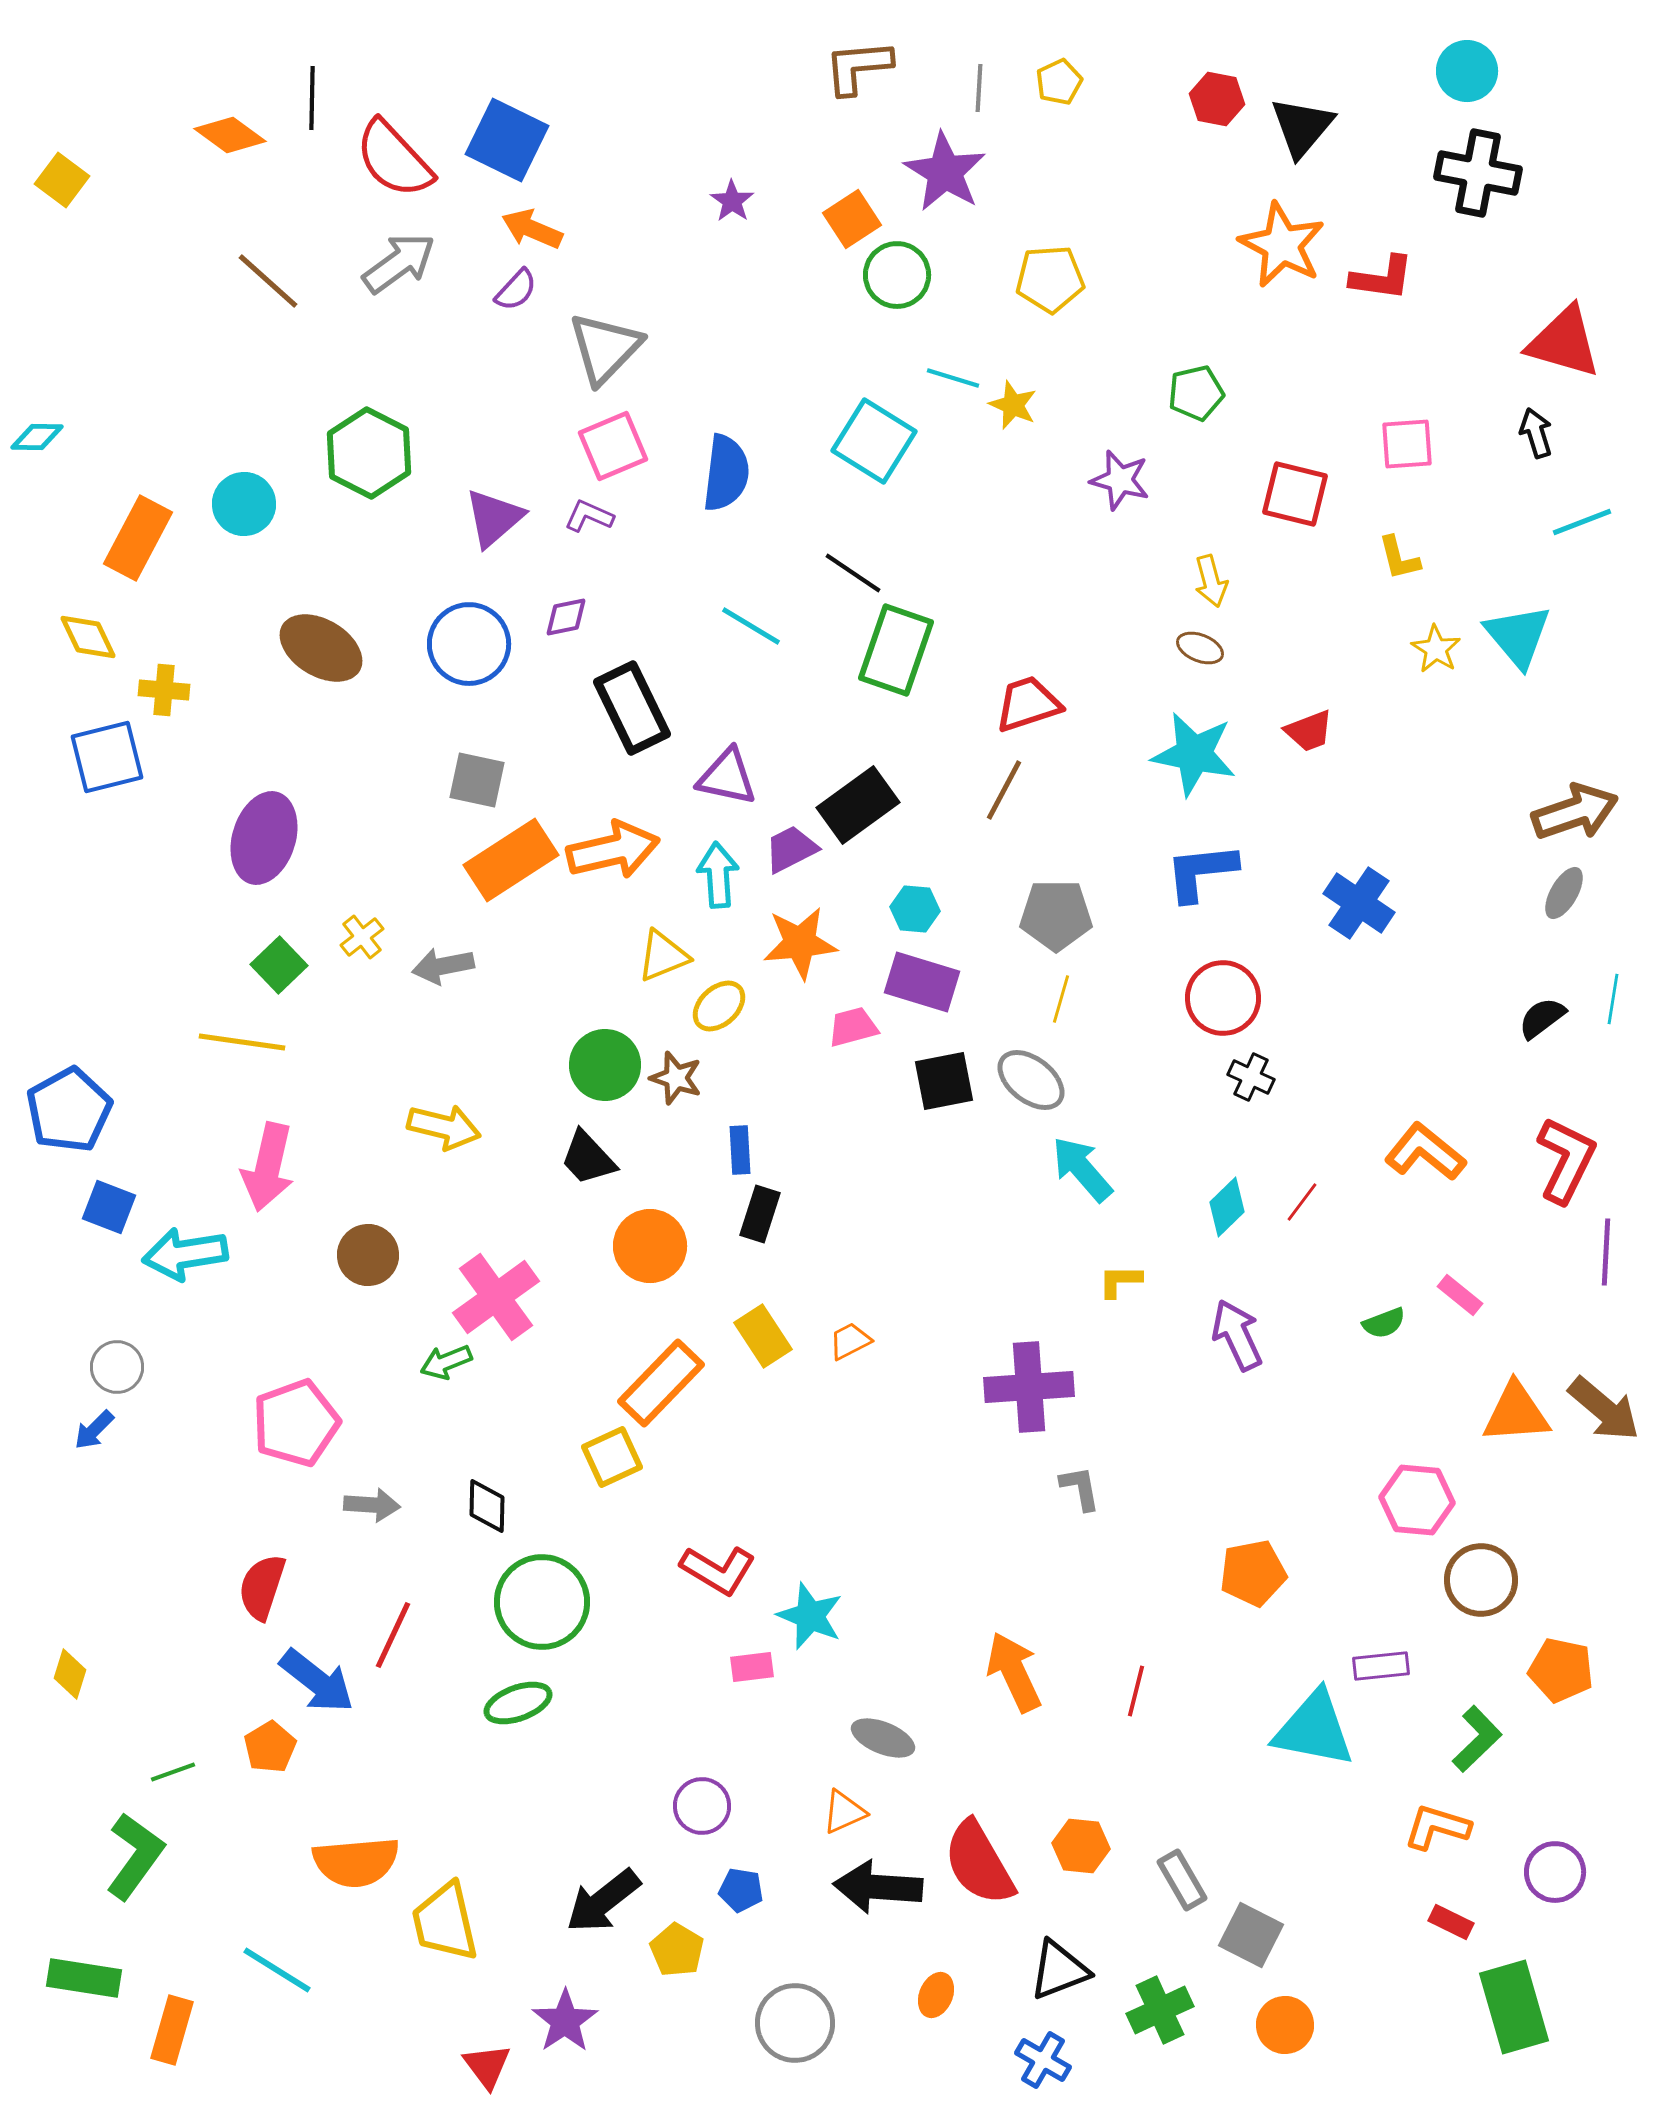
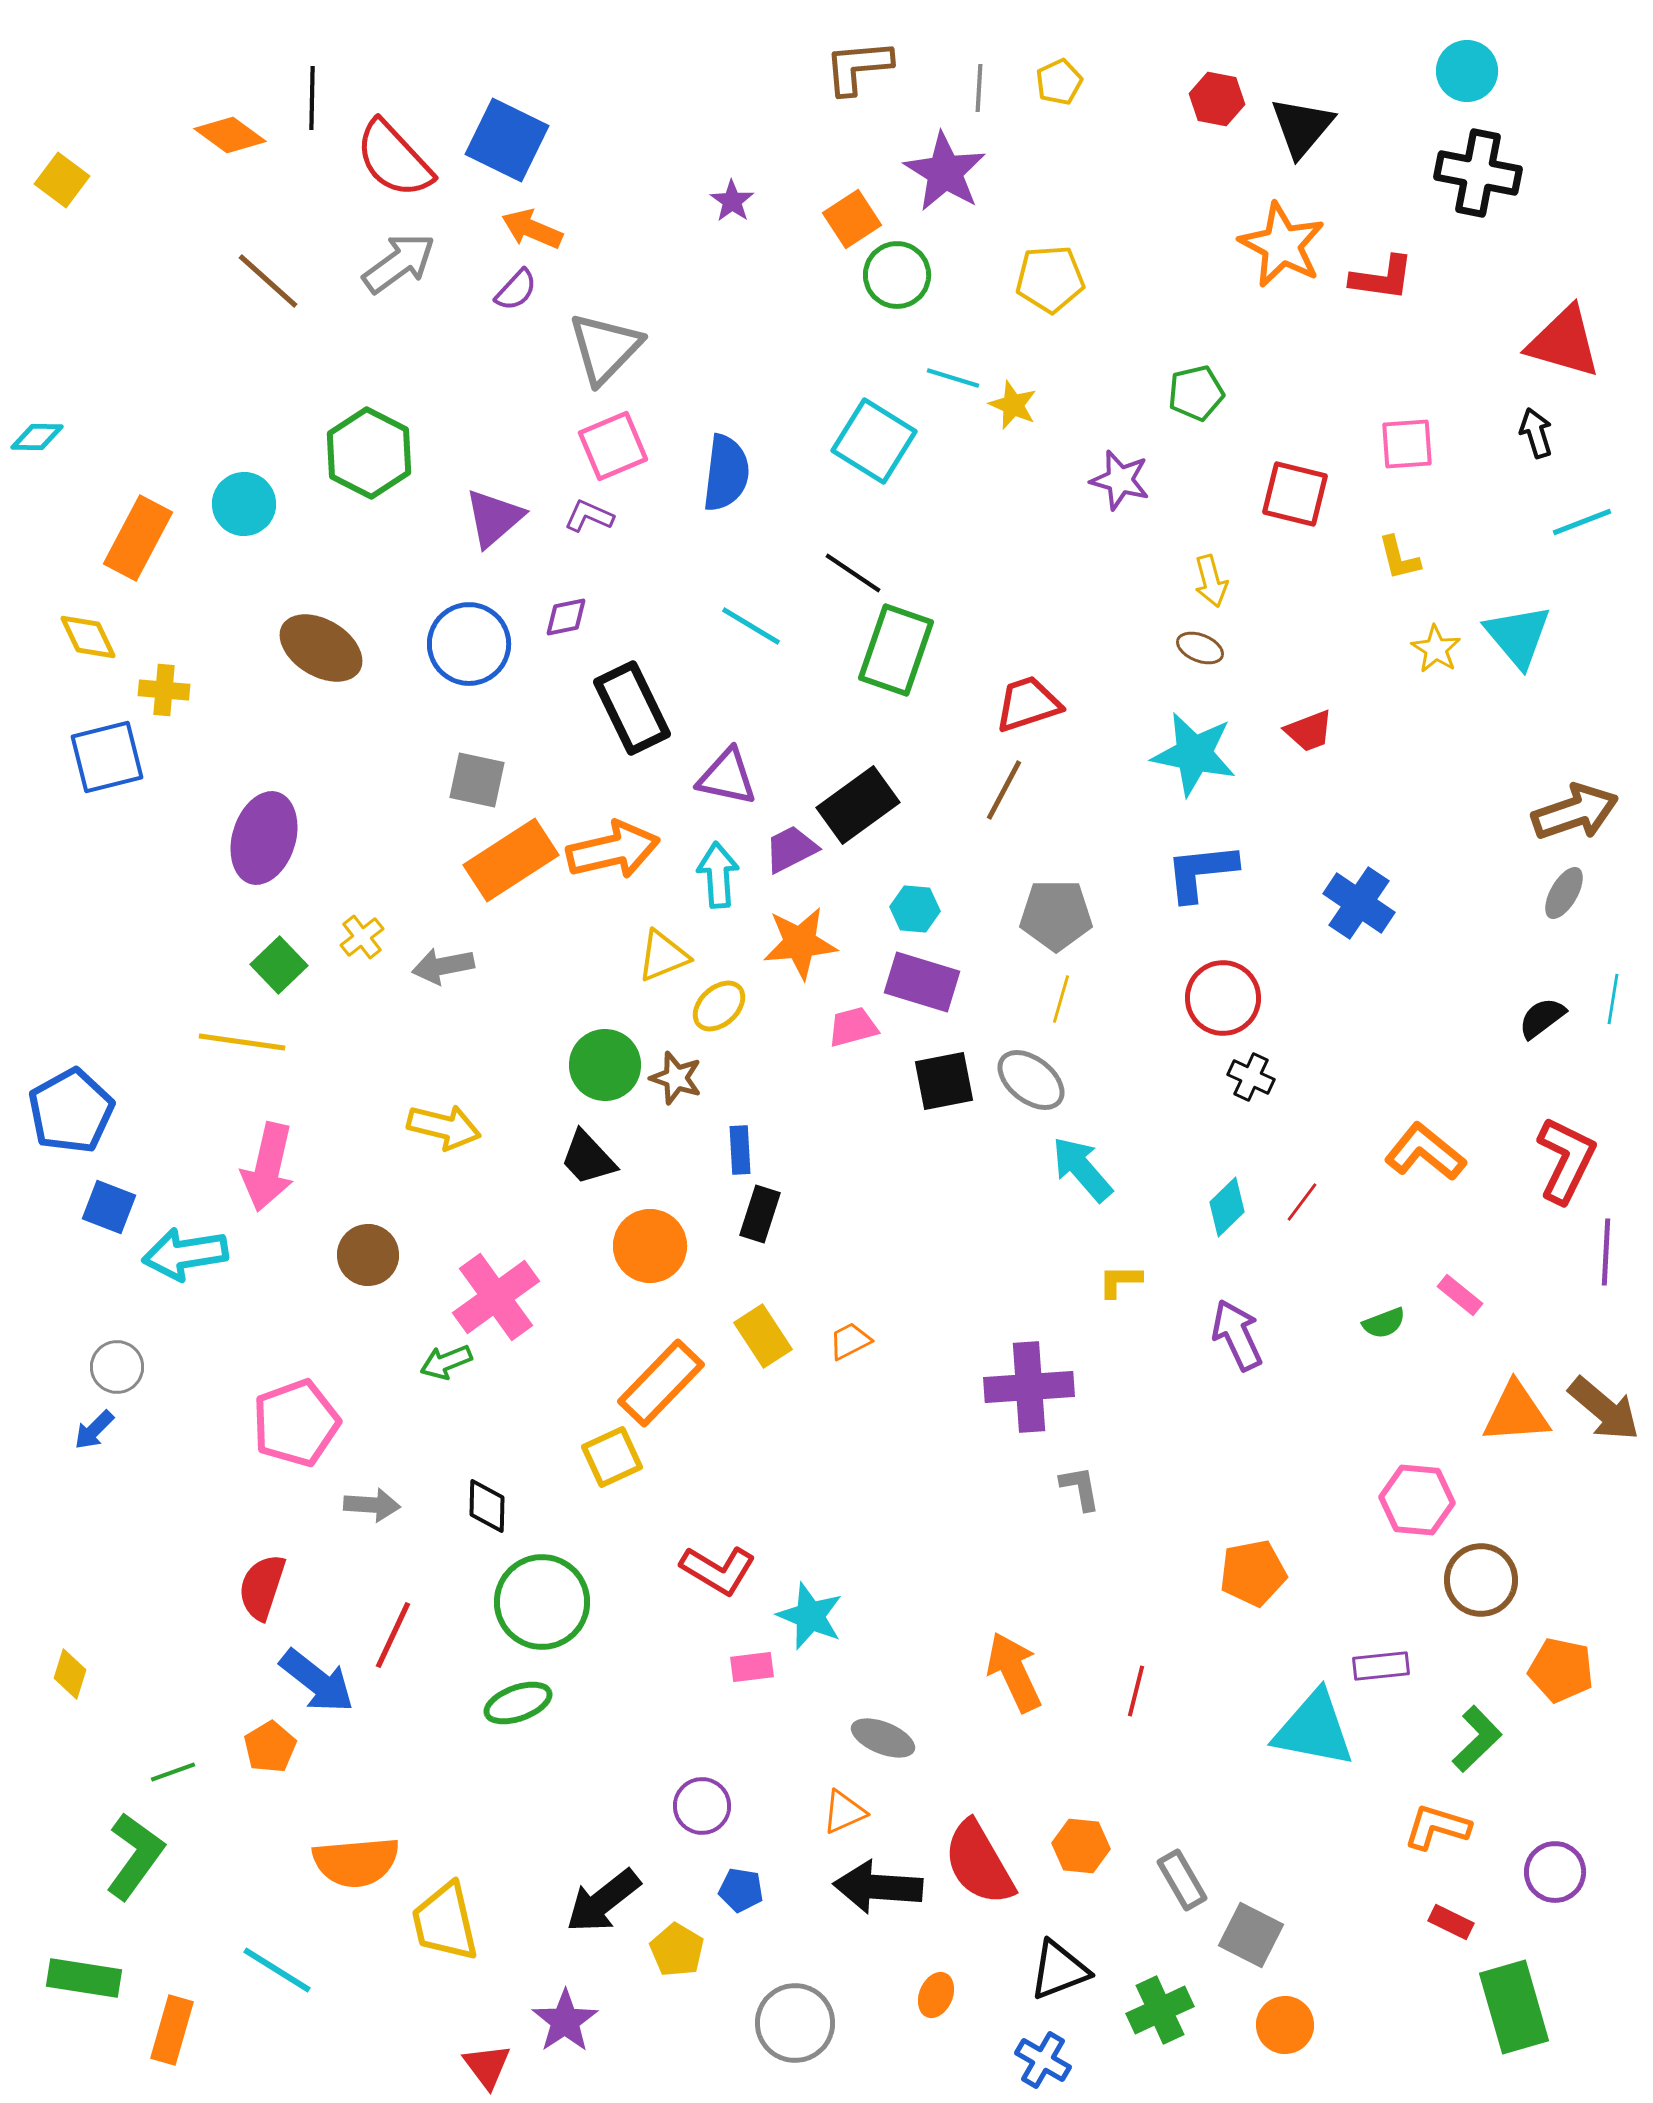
blue pentagon at (69, 1110): moved 2 px right, 1 px down
